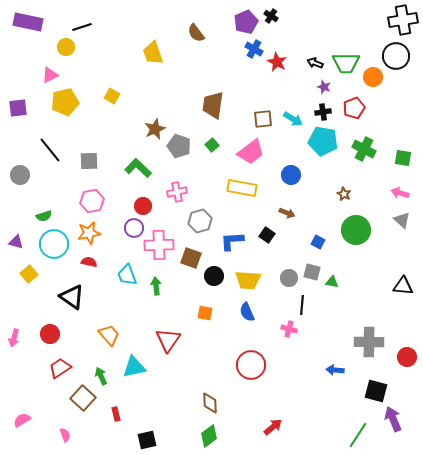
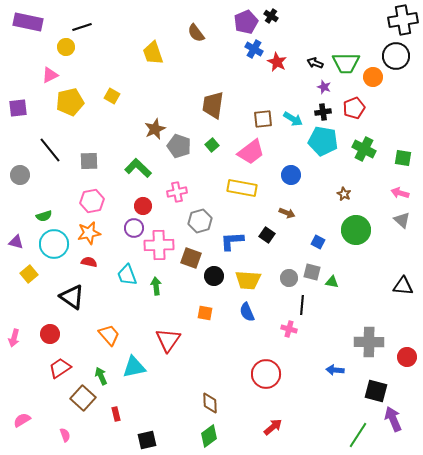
yellow pentagon at (65, 102): moved 5 px right
red circle at (251, 365): moved 15 px right, 9 px down
